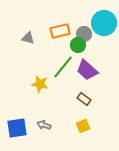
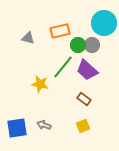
gray circle: moved 8 px right, 11 px down
